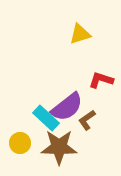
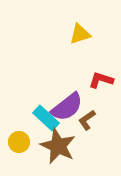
yellow circle: moved 1 px left, 1 px up
brown star: moved 1 px left, 1 px up; rotated 24 degrees clockwise
